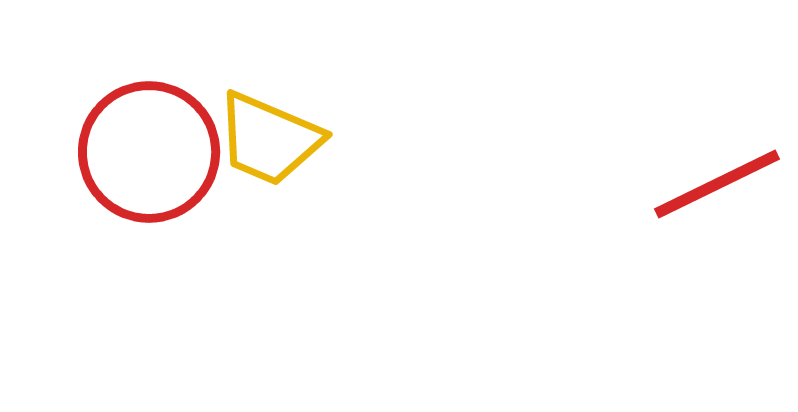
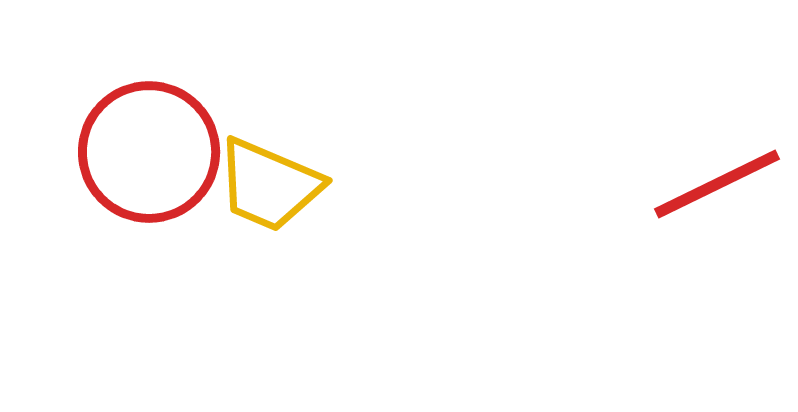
yellow trapezoid: moved 46 px down
